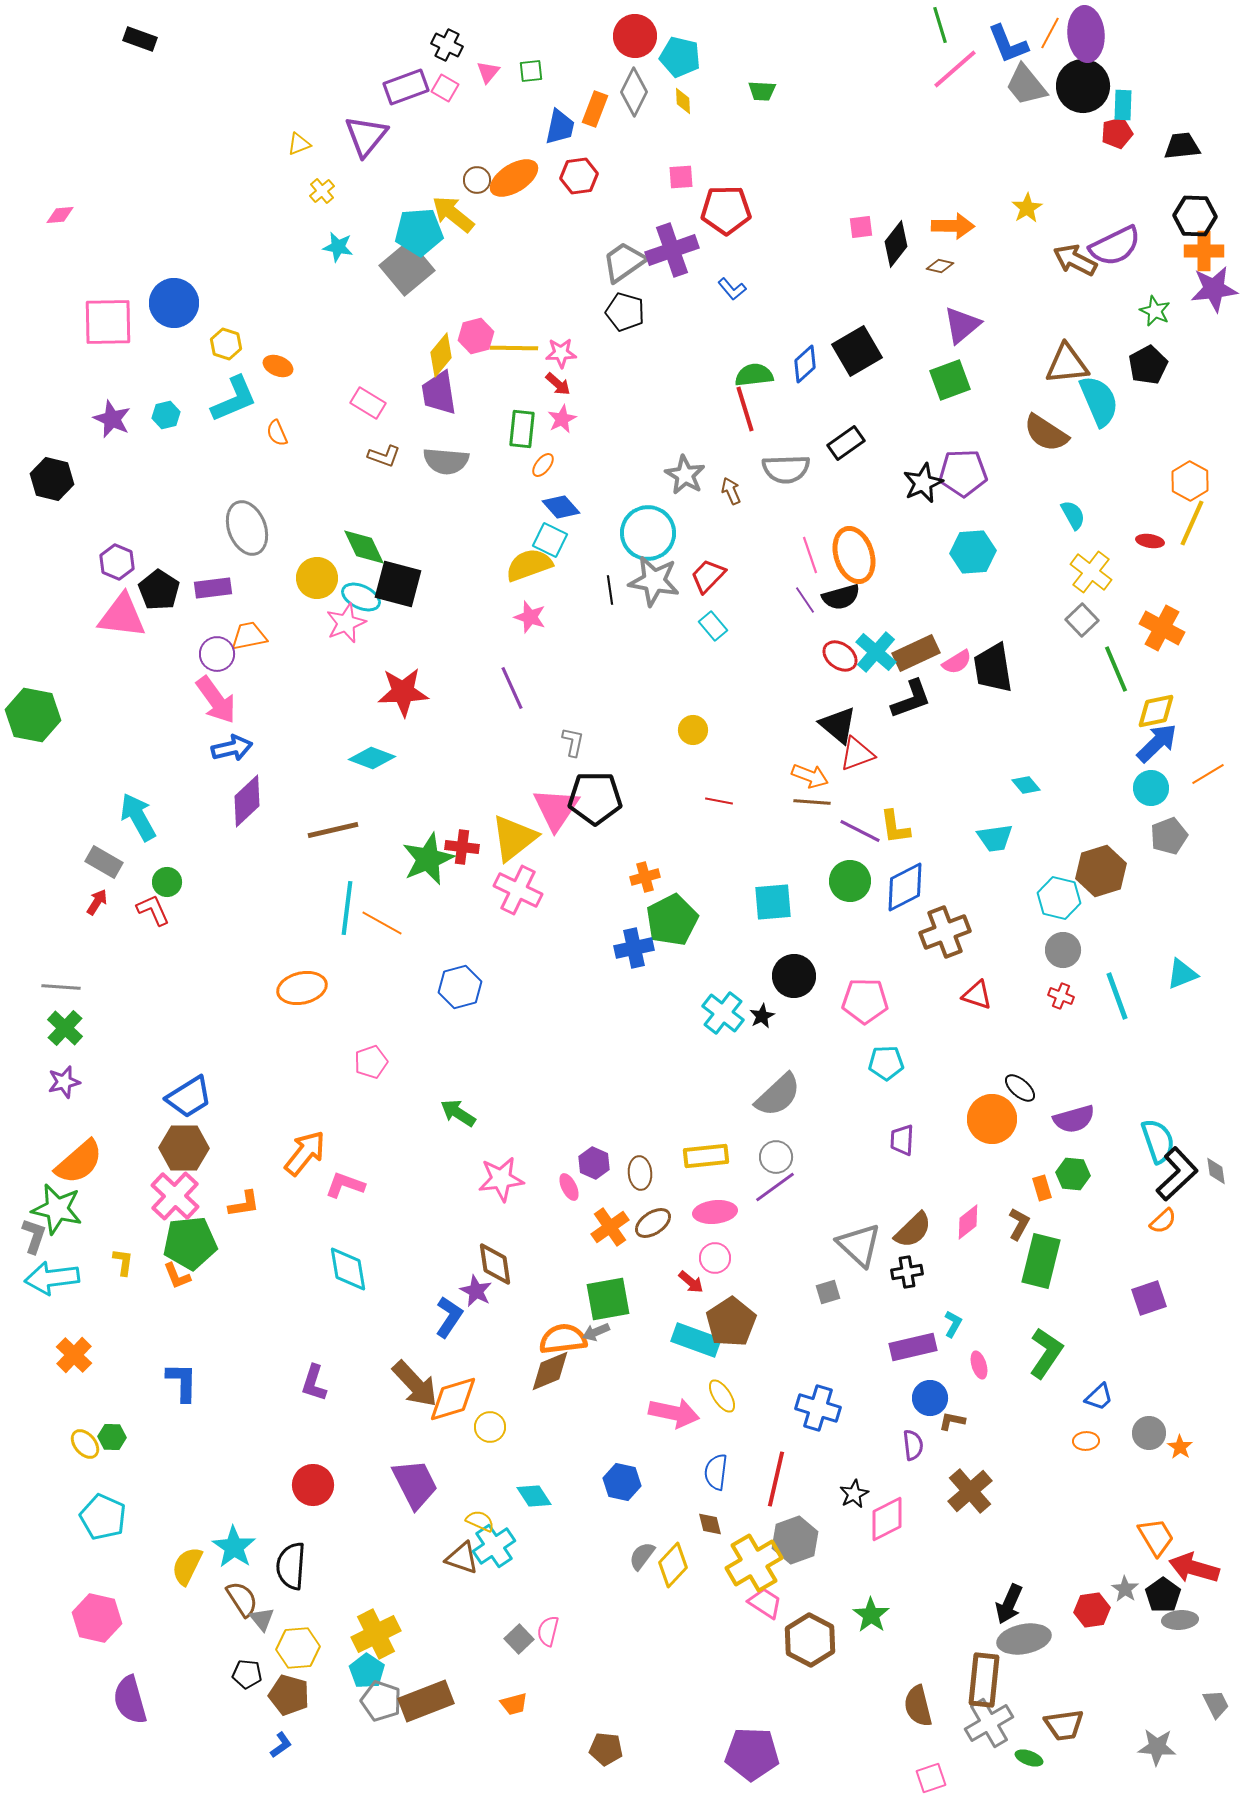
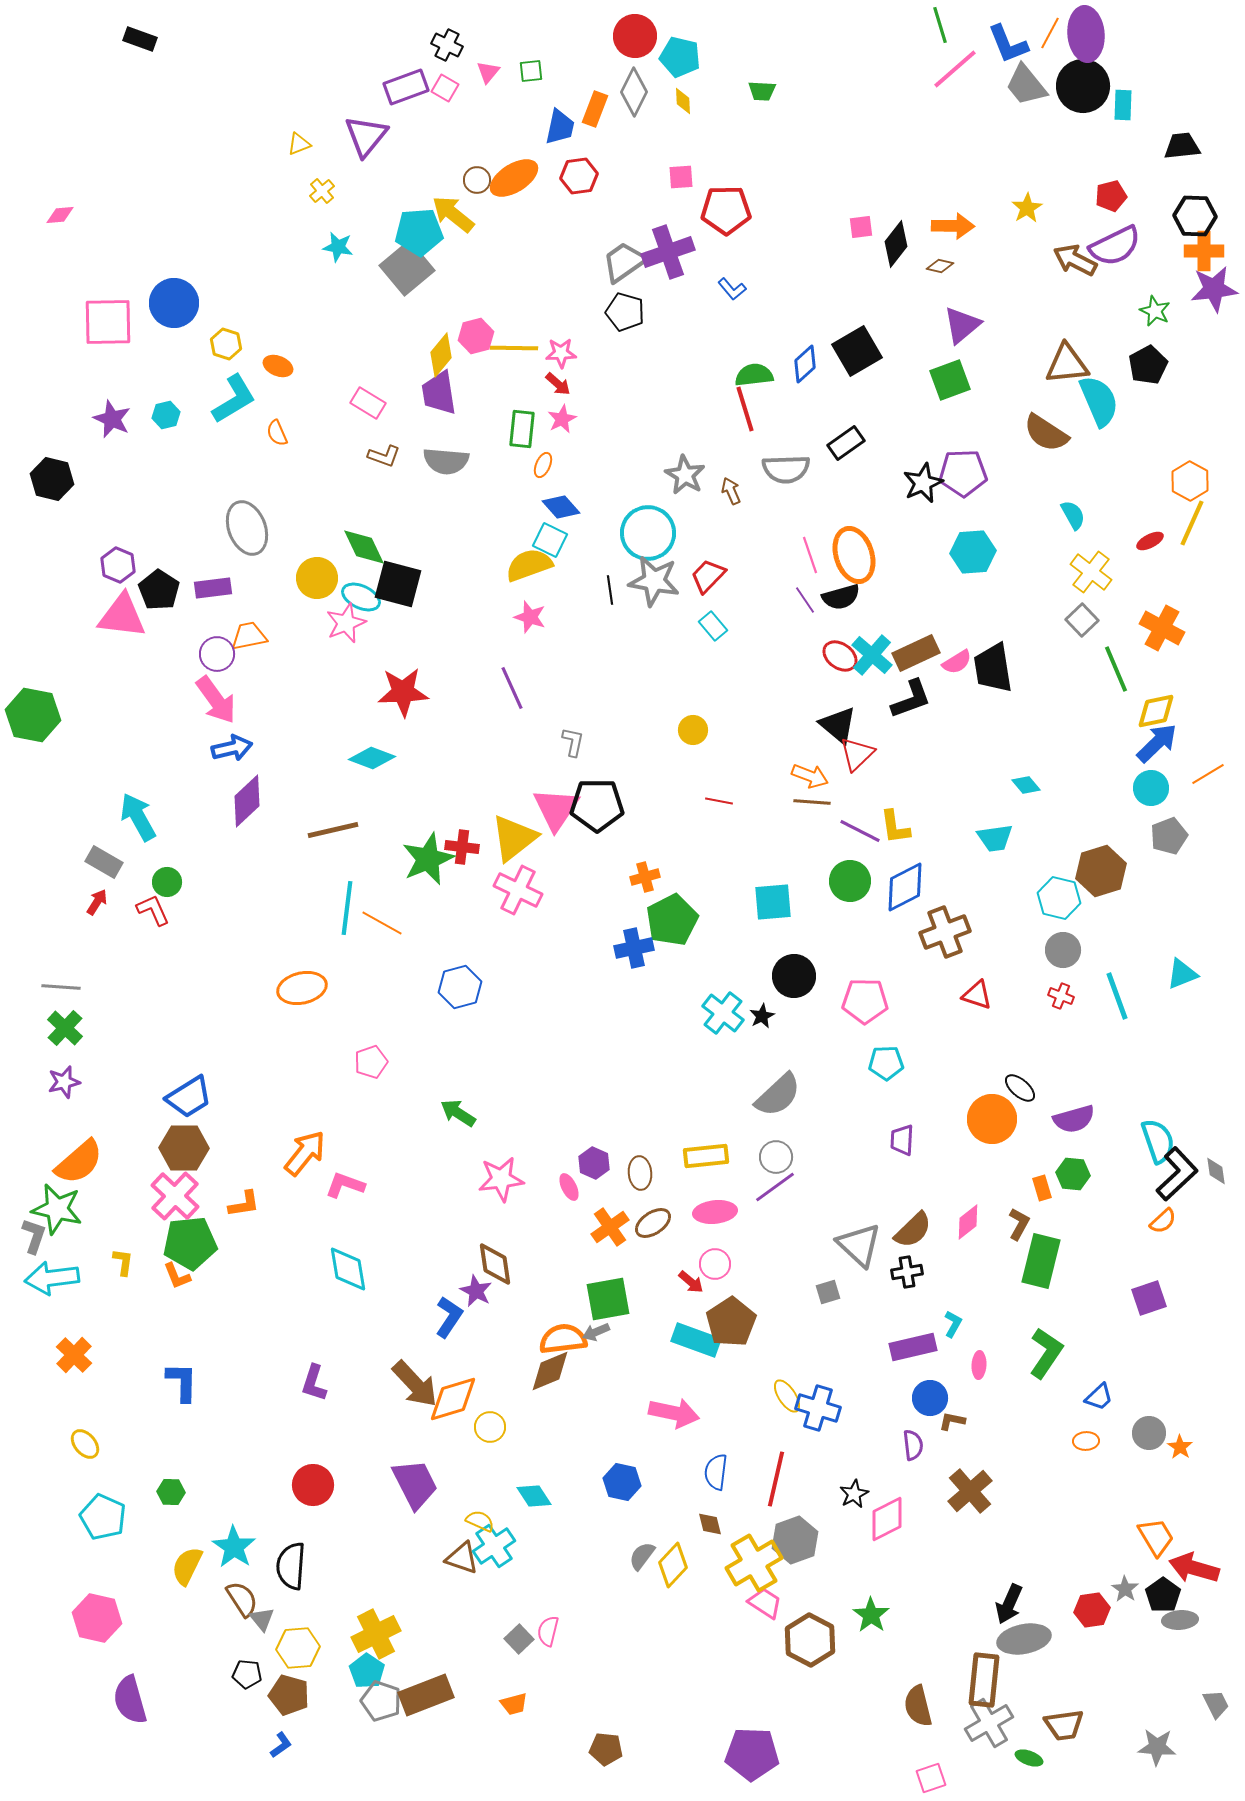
red pentagon at (1117, 133): moved 6 px left, 63 px down
purple cross at (672, 250): moved 4 px left, 2 px down
cyan L-shape at (234, 399): rotated 8 degrees counterclockwise
orange ellipse at (543, 465): rotated 15 degrees counterclockwise
red ellipse at (1150, 541): rotated 36 degrees counterclockwise
purple hexagon at (117, 562): moved 1 px right, 3 px down
cyan cross at (876, 652): moved 4 px left, 3 px down
red triangle at (857, 754): rotated 24 degrees counterclockwise
black pentagon at (595, 798): moved 2 px right, 7 px down
pink circle at (715, 1258): moved 6 px down
pink ellipse at (979, 1365): rotated 20 degrees clockwise
yellow ellipse at (722, 1396): moved 65 px right
green hexagon at (112, 1437): moved 59 px right, 55 px down
brown rectangle at (426, 1701): moved 6 px up
